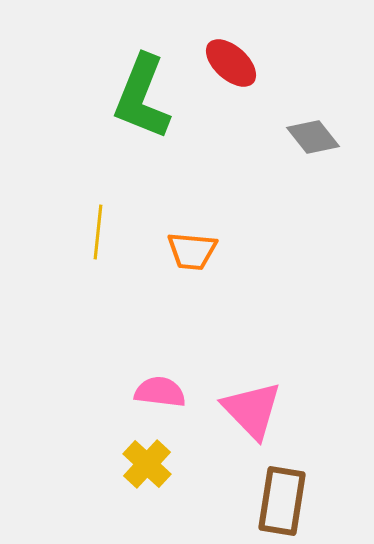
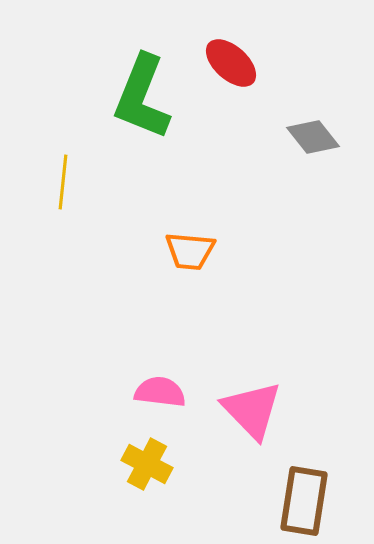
yellow line: moved 35 px left, 50 px up
orange trapezoid: moved 2 px left
yellow cross: rotated 15 degrees counterclockwise
brown rectangle: moved 22 px right
